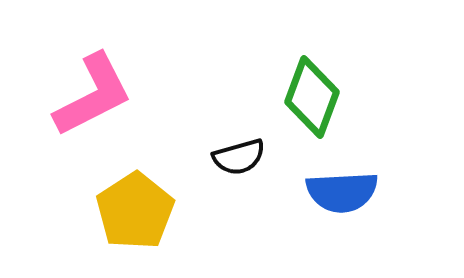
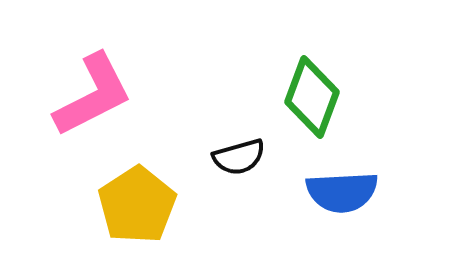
yellow pentagon: moved 2 px right, 6 px up
